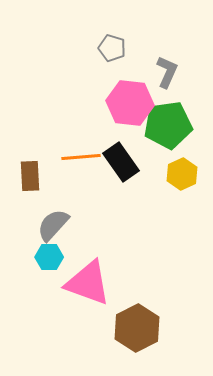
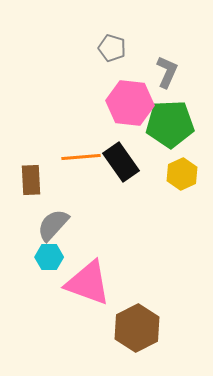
green pentagon: moved 2 px right, 1 px up; rotated 6 degrees clockwise
brown rectangle: moved 1 px right, 4 px down
